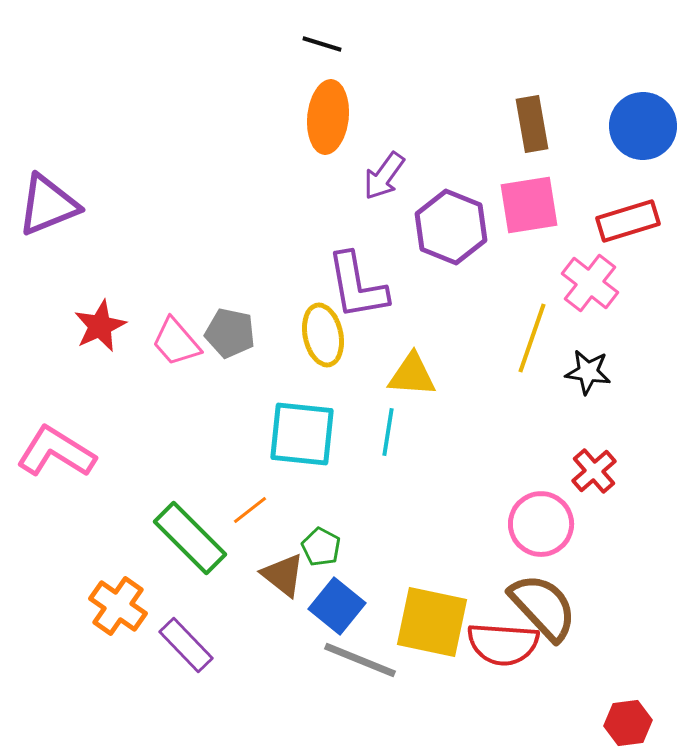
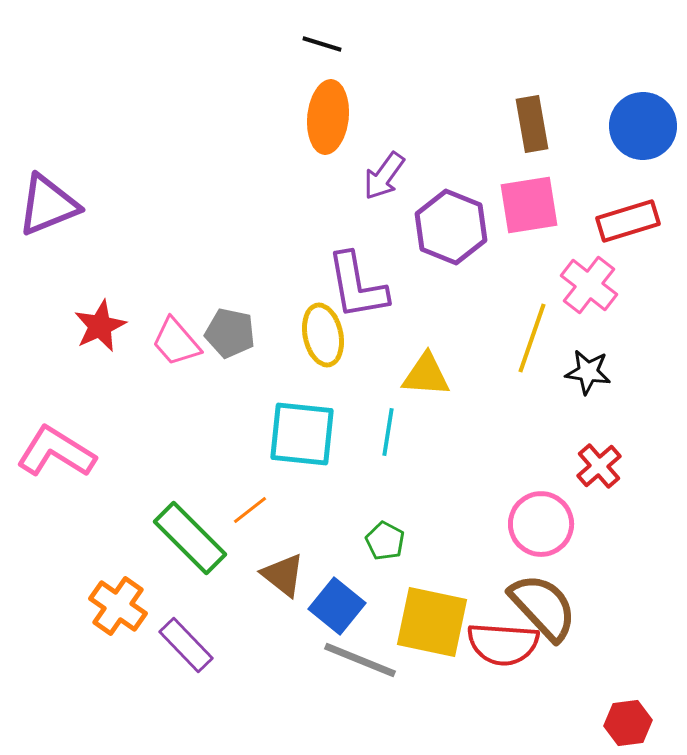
pink cross: moved 1 px left, 2 px down
yellow triangle: moved 14 px right
red cross: moved 5 px right, 5 px up
green pentagon: moved 64 px right, 6 px up
